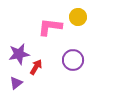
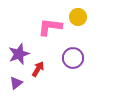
purple star: rotated 10 degrees counterclockwise
purple circle: moved 2 px up
red arrow: moved 2 px right, 2 px down
